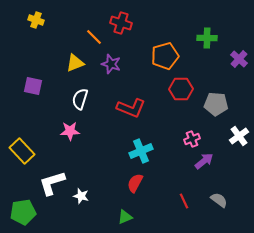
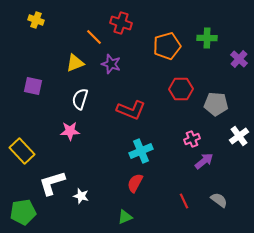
orange pentagon: moved 2 px right, 10 px up
red L-shape: moved 2 px down
